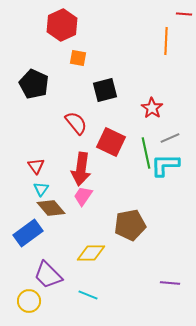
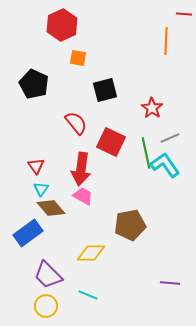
cyan L-shape: rotated 56 degrees clockwise
pink trapezoid: rotated 85 degrees clockwise
yellow circle: moved 17 px right, 5 px down
